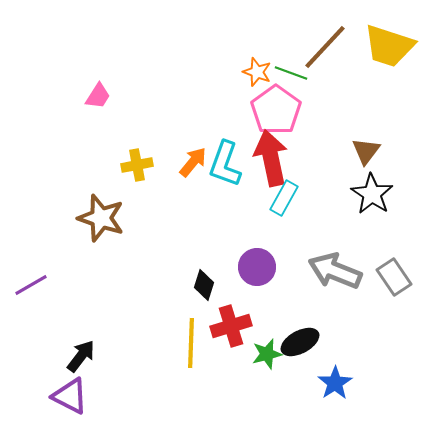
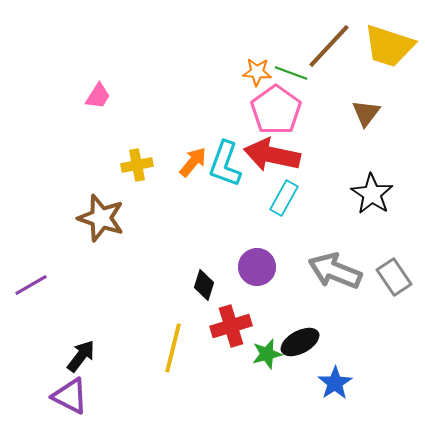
brown line: moved 4 px right, 1 px up
orange star: rotated 16 degrees counterclockwise
brown triangle: moved 38 px up
red arrow: moved 1 px right, 3 px up; rotated 66 degrees counterclockwise
yellow line: moved 18 px left, 5 px down; rotated 12 degrees clockwise
